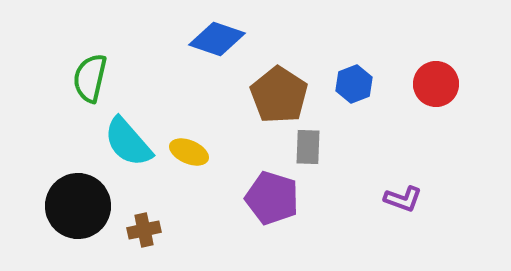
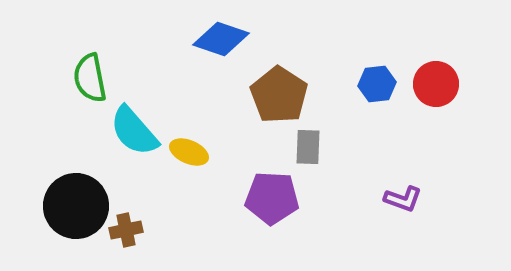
blue diamond: moved 4 px right
green semicircle: rotated 24 degrees counterclockwise
blue hexagon: moved 23 px right; rotated 15 degrees clockwise
cyan semicircle: moved 6 px right, 11 px up
purple pentagon: rotated 14 degrees counterclockwise
black circle: moved 2 px left
brown cross: moved 18 px left
